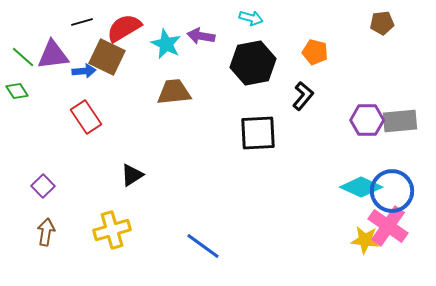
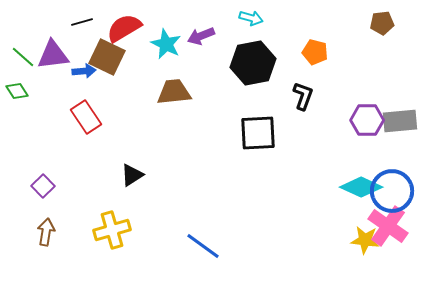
purple arrow: rotated 32 degrees counterclockwise
black L-shape: rotated 20 degrees counterclockwise
